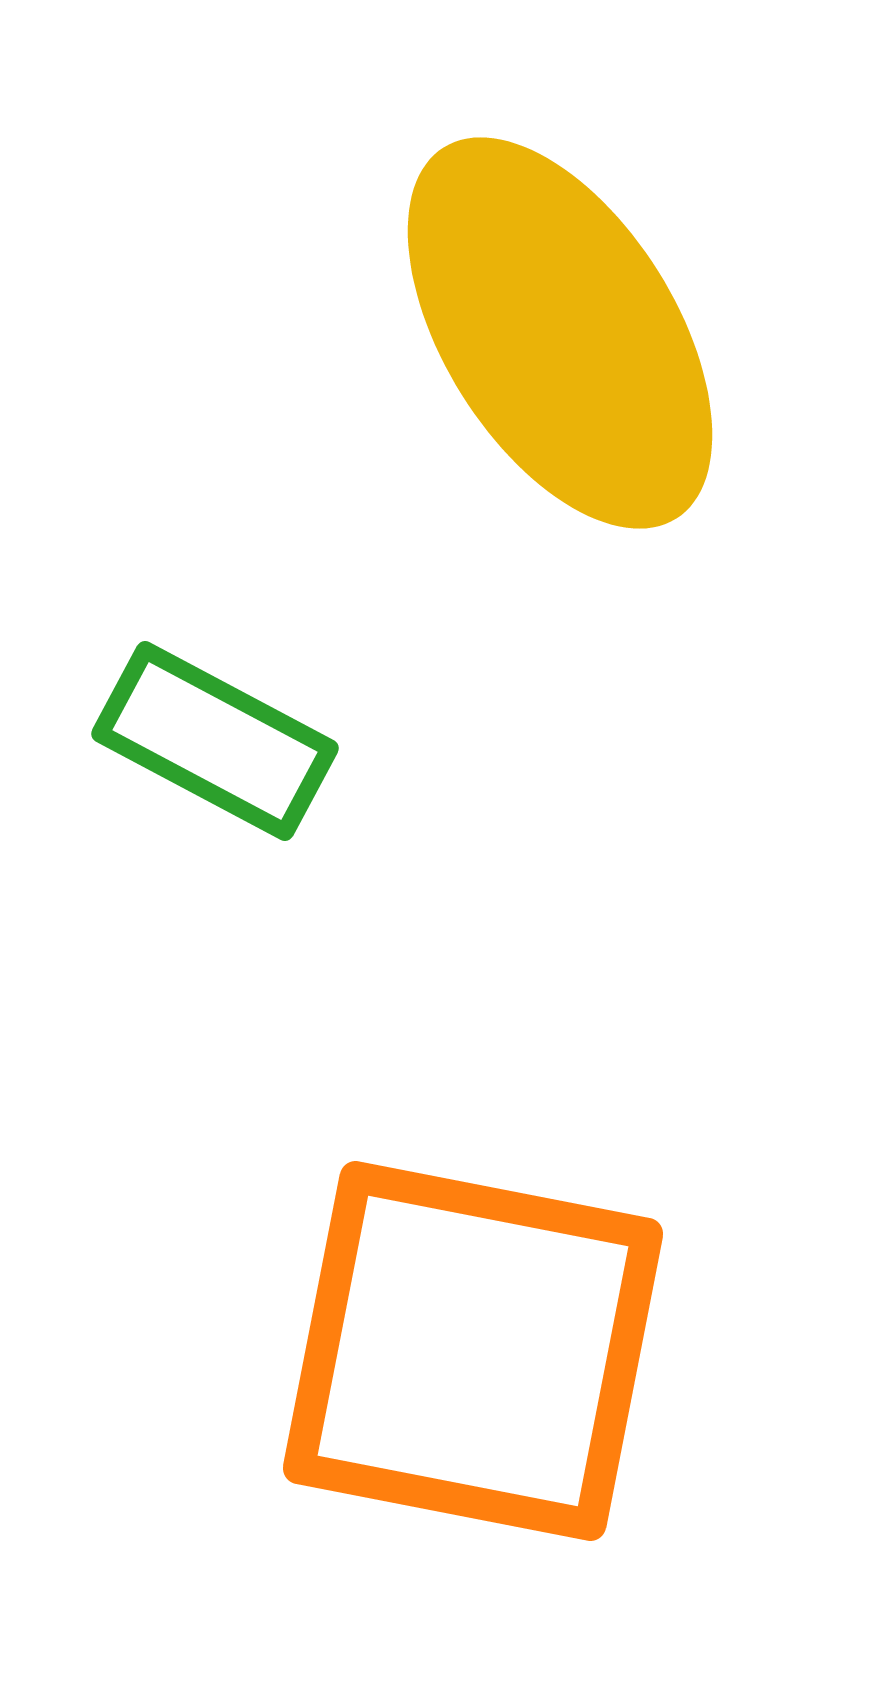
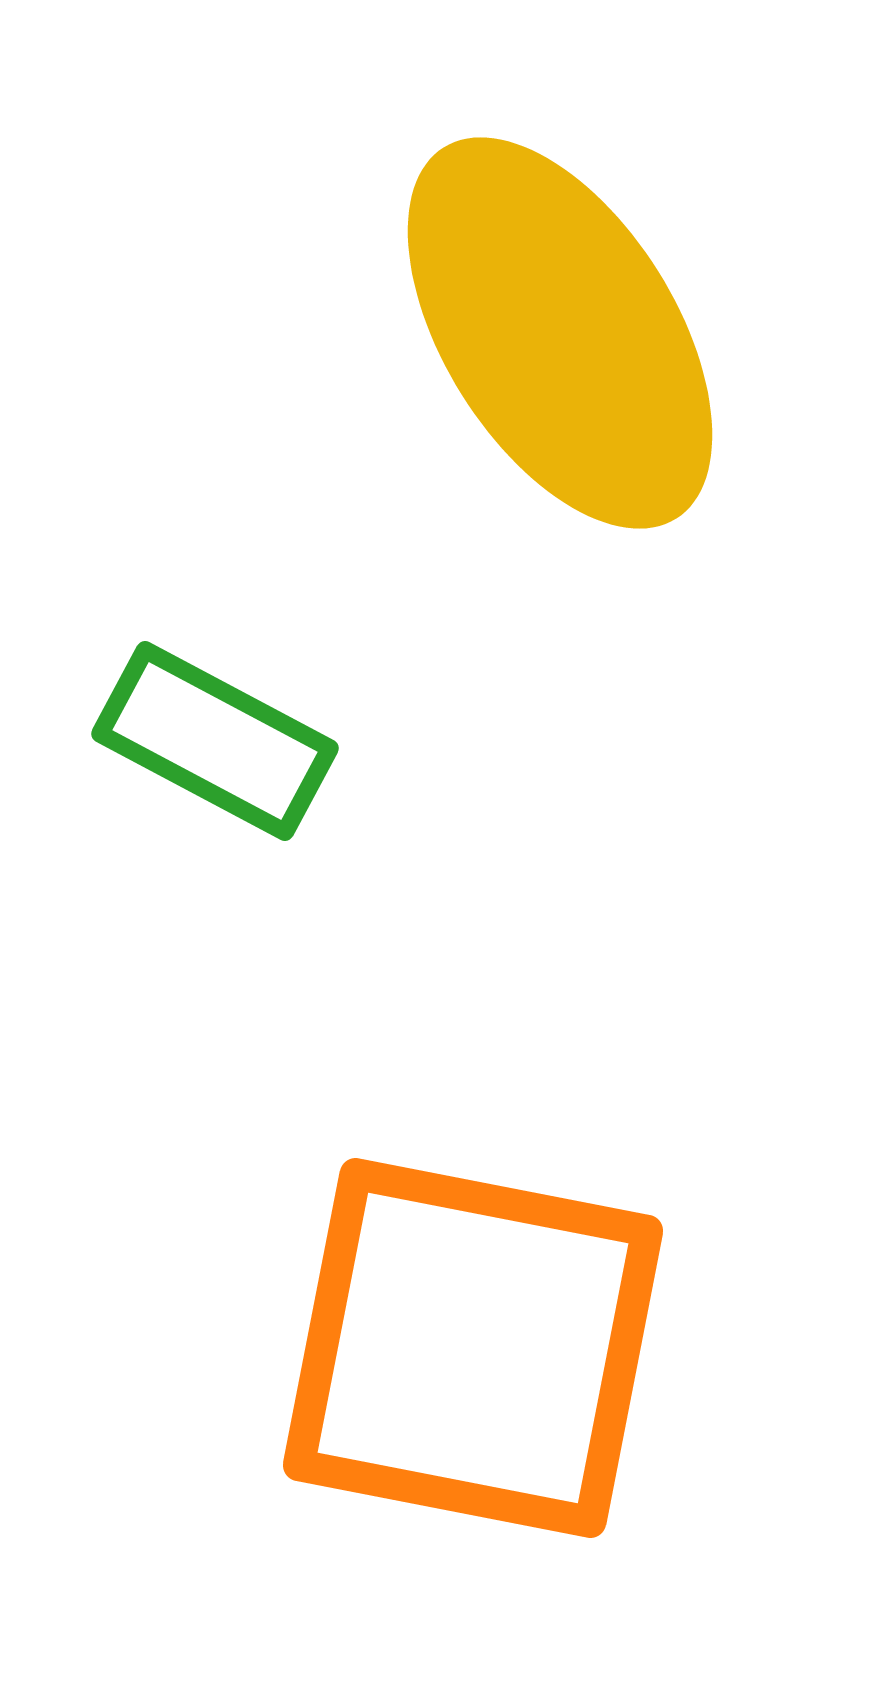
orange square: moved 3 px up
